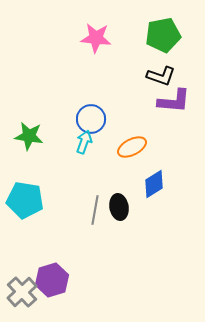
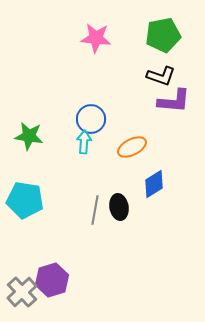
cyan arrow: rotated 15 degrees counterclockwise
